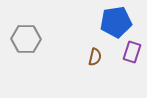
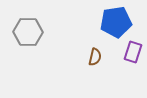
gray hexagon: moved 2 px right, 7 px up
purple rectangle: moved 1 px right
